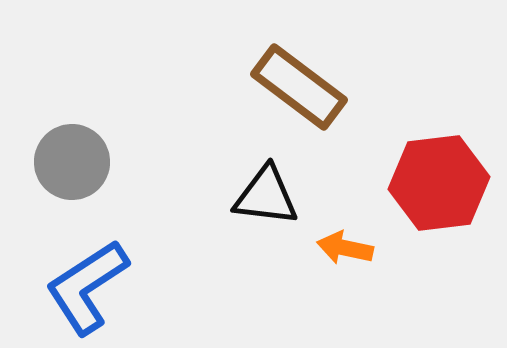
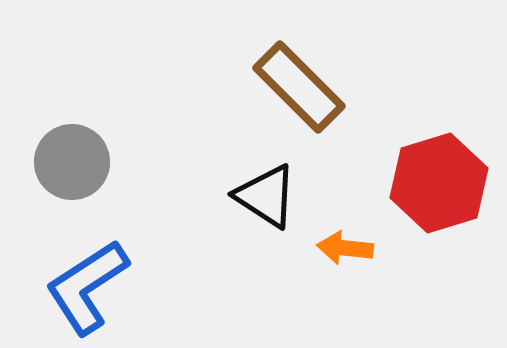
brown rectangle: rotated 8 degrees clockwise
red hexagon: rotated 10 degrees counterclockwise
black triangle: rotated 26 degrees clockwise
orange arrow: rotated 6 degrees counterclockwise
